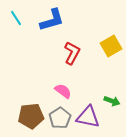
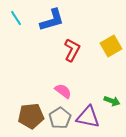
red L-shape: moved 3 px up
